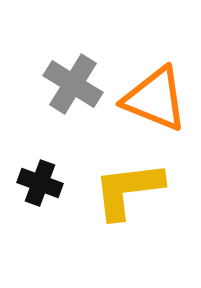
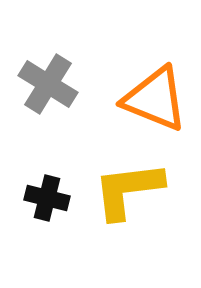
gray cross: moved 25 px left
black cross: moved 7 px right, 15 px down; rotated 6 degrees counterclockwise
